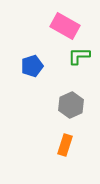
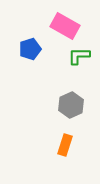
blue pentagon: moved 2 px left, 17 px up
